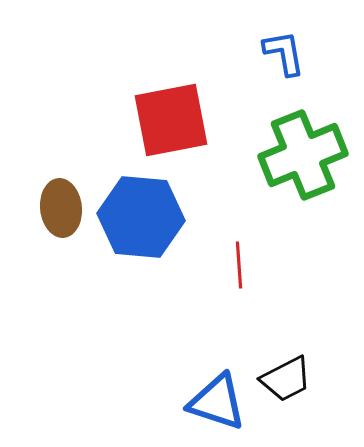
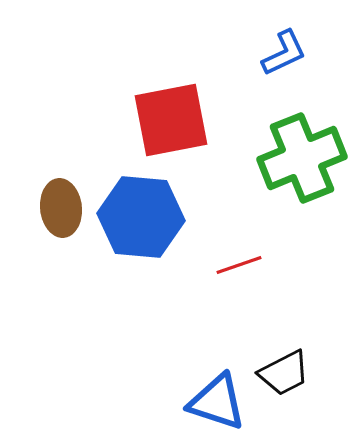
blue L-shape: rotated 75 degrees clockwise
green cross: moved 1 px left, 3 px down
red line: rotated 75 degrees clockwise
black trapezoid: moved 2 px left, 6 px up
